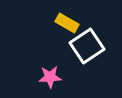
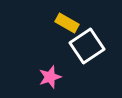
pink star: rotated 15 degrees counterclockwise
